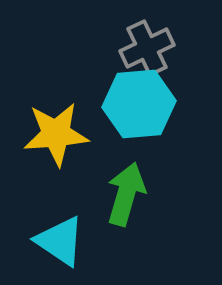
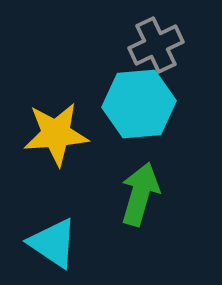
gray cross: moved 9 px right, 3 px up
green arrow: moved 14 px right
cyan triangle: moved 7 px left, 2 px down
